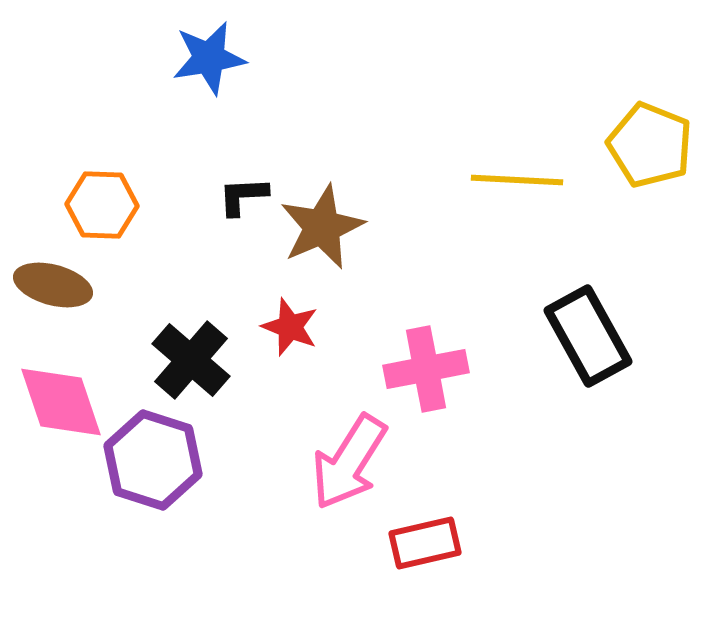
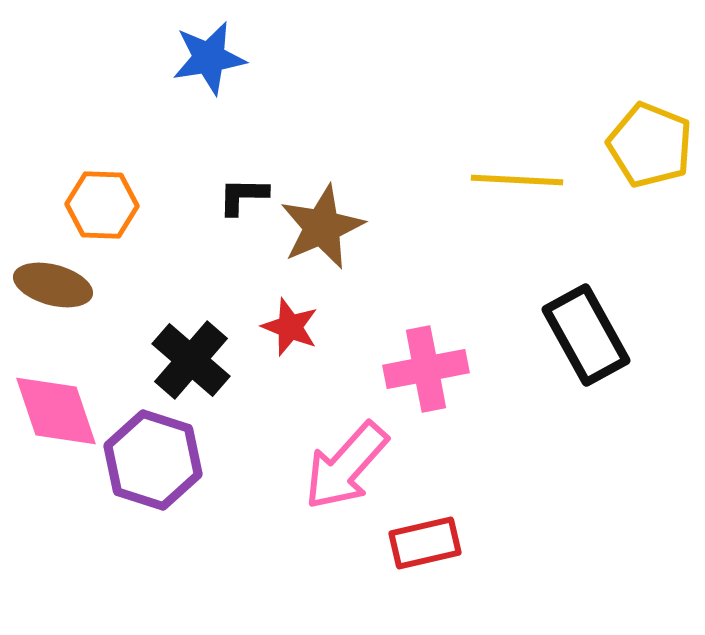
black L-shape: rotated 4 degrees clockwise
black rectangle: moved 2 px left, 1 px up
pink diamond: moved 5 px left, 9 px down
pink arrow: moved 3 px left, 4 px down; rotated 10 degrees clockwise
